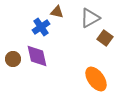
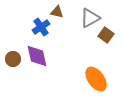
brown square: moved 1 px right, 3 px up
